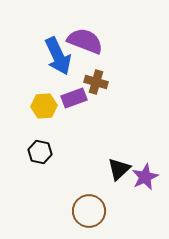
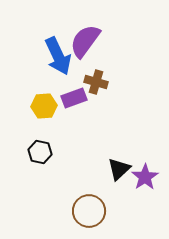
purple semicircle: rotated 75 degrees counterclockwise
purple star: rotated 8 degrees counterclockwise
